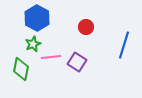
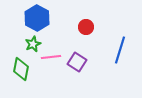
blue line: moved 4 px left, 5 px down
